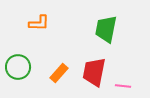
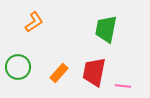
orange L-shape: moved 5 px left, 1 px up; rotated 35 degrees counterclockwise
